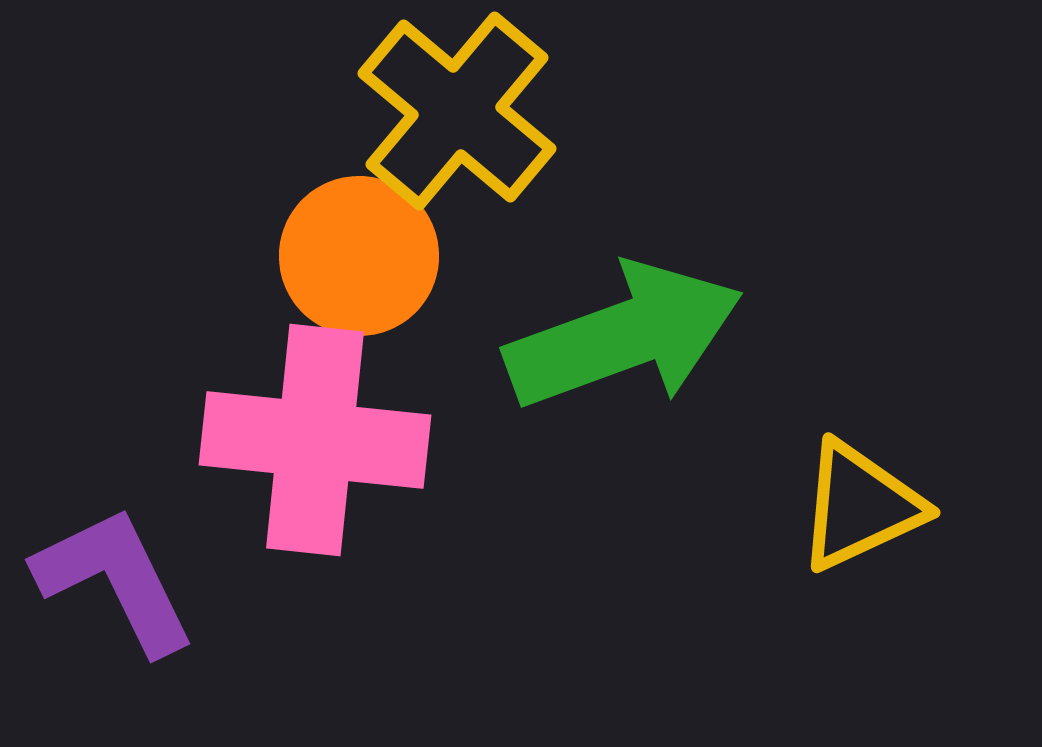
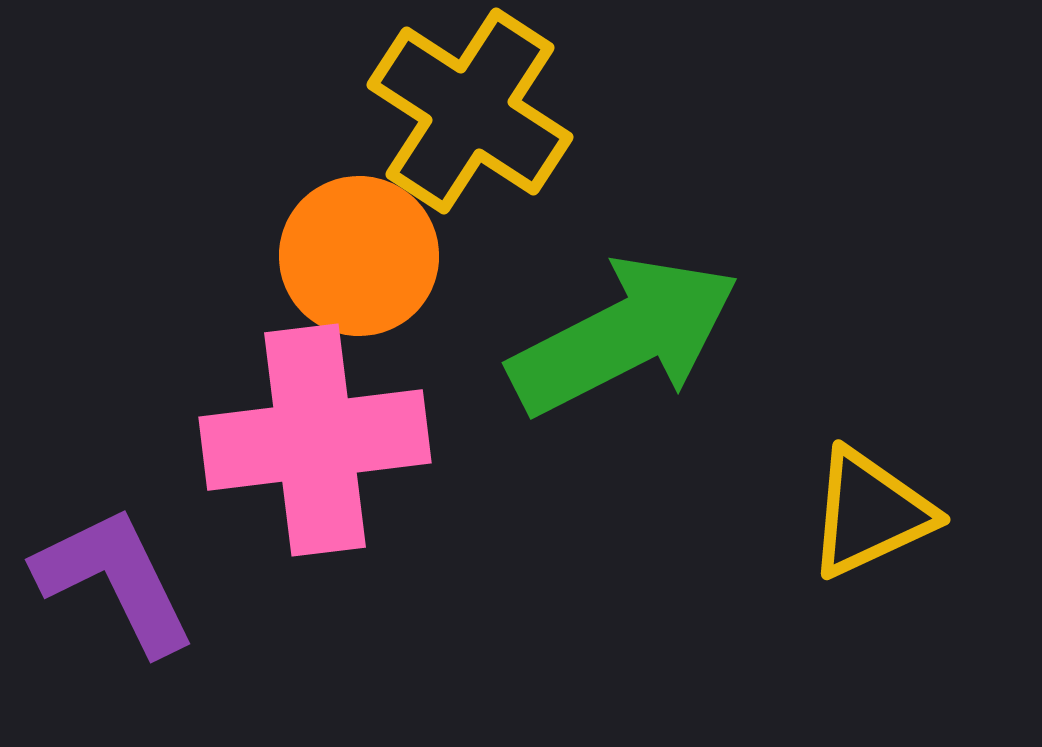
yellow cross: moved 13 px right; rotated 7 degrees counterclockwise
green arrow: rotated 7 degrees counterclockwise
pink cross: rotated 13 degrees counterclockwise
yellow triangle: moved 10 px right, 7 px down
